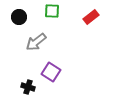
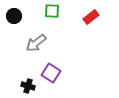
black circle: moved 5 px left, 1 px up
gray arrow: moved 1 px down
purple square: moved 1 px down
black cross: moved 1 px up
